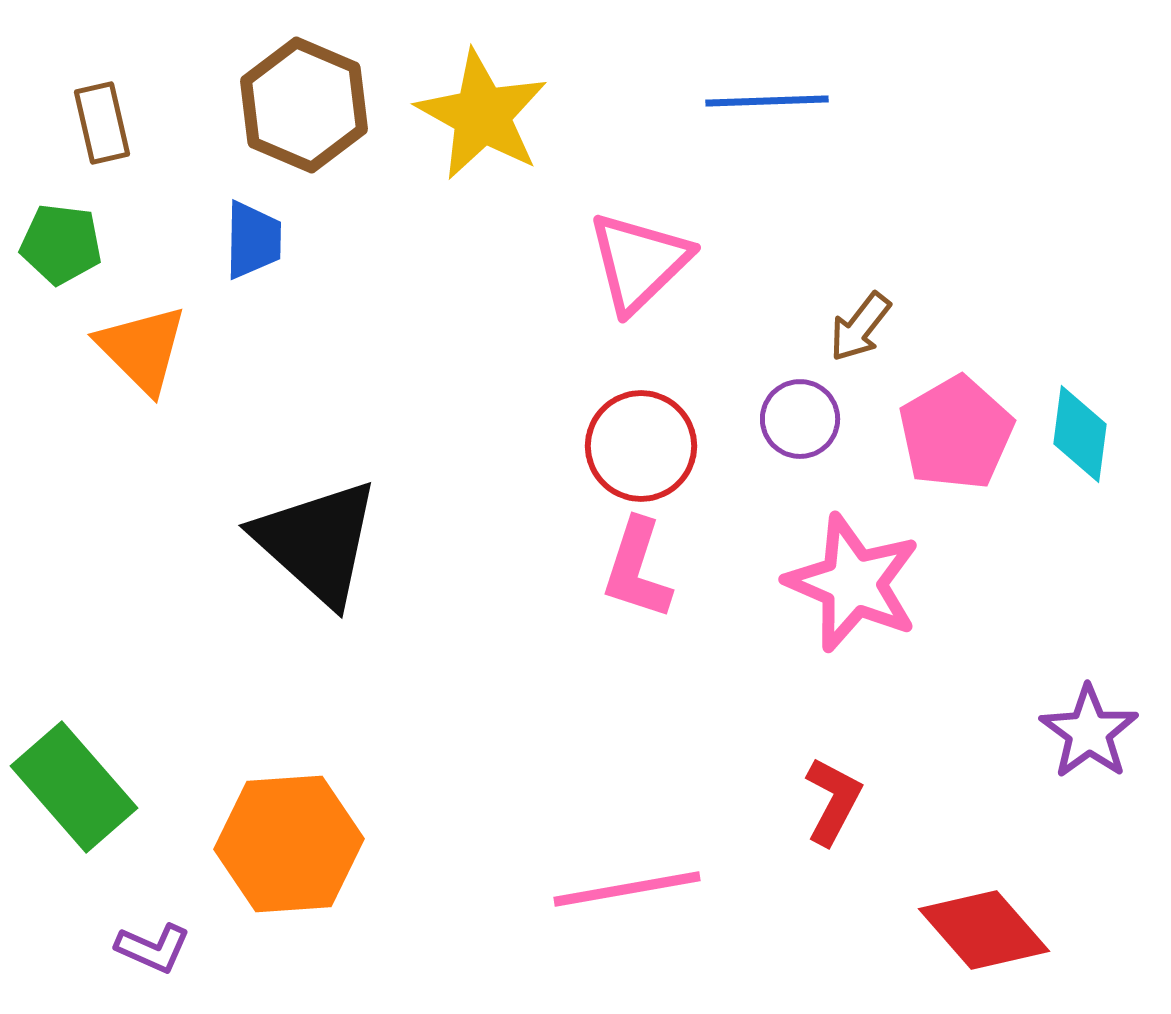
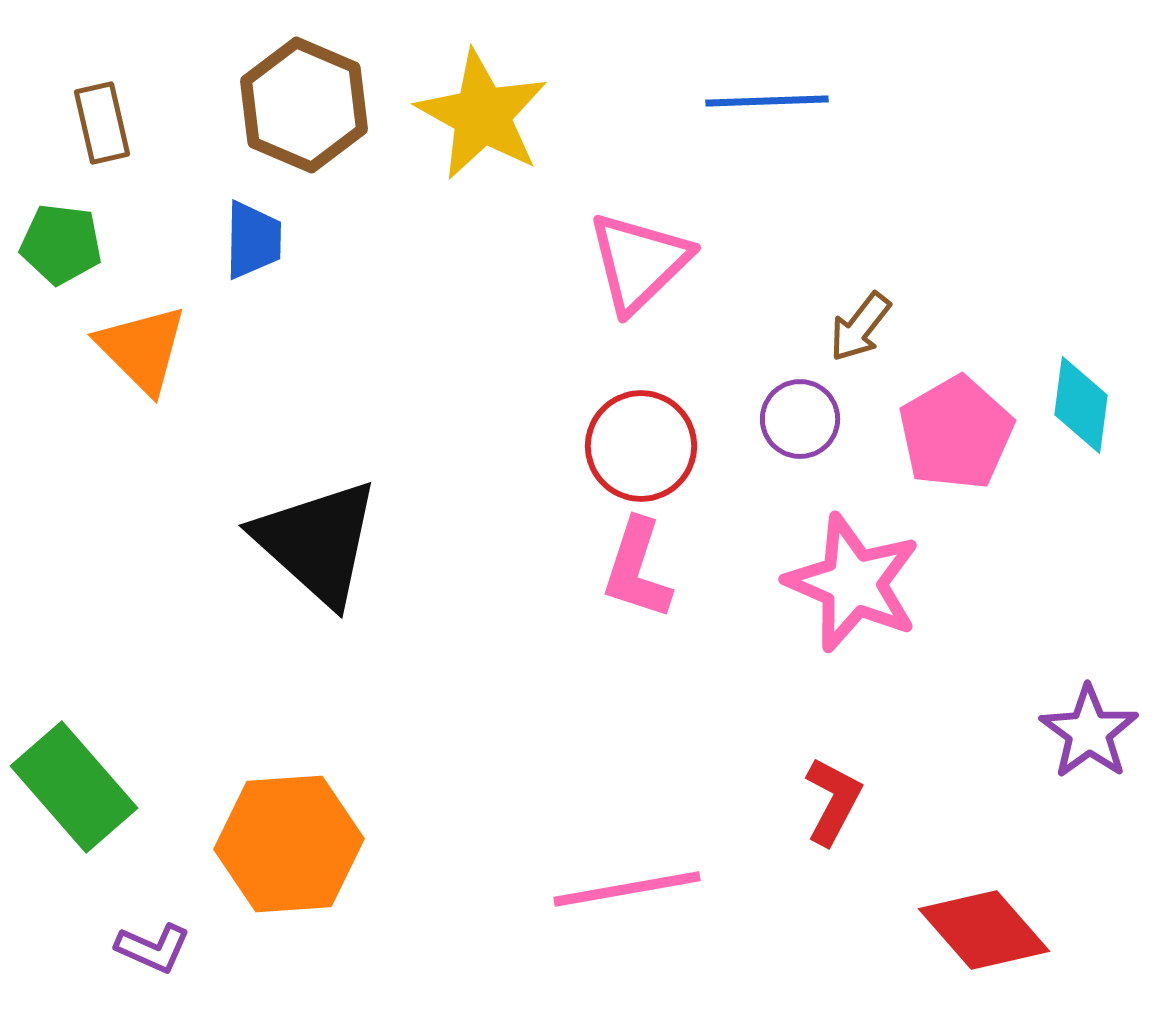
cyan diamond: moved 1 px right, 29 px up
